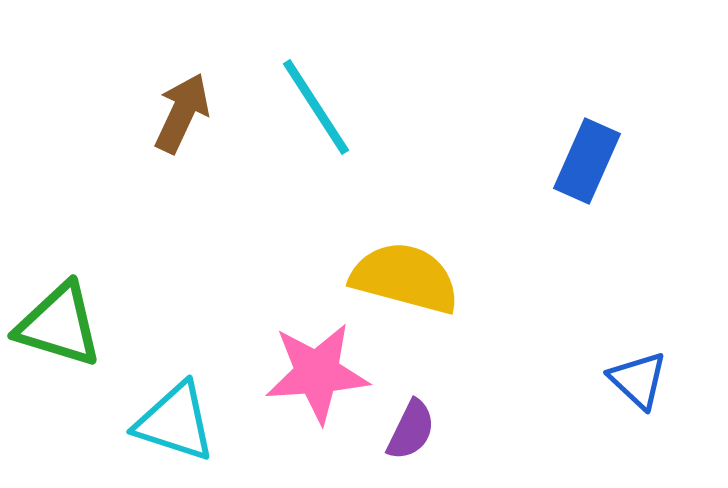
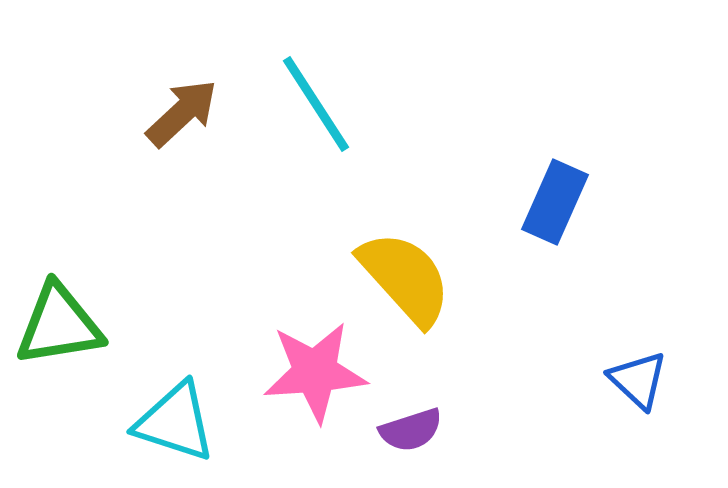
cyan line: moved 3 px up
brown arrow: rotated 22 degrees clockwise
blue rectangle: moved 32 px left, 41 px down
yellow semicircle: rotated 33 degrees clockwise
green triangle: rotated 26 degrees counterclockwise
pink star: moved 2 px left, 1 px up
purple semicircle: rotated 46 degrees clockwise
